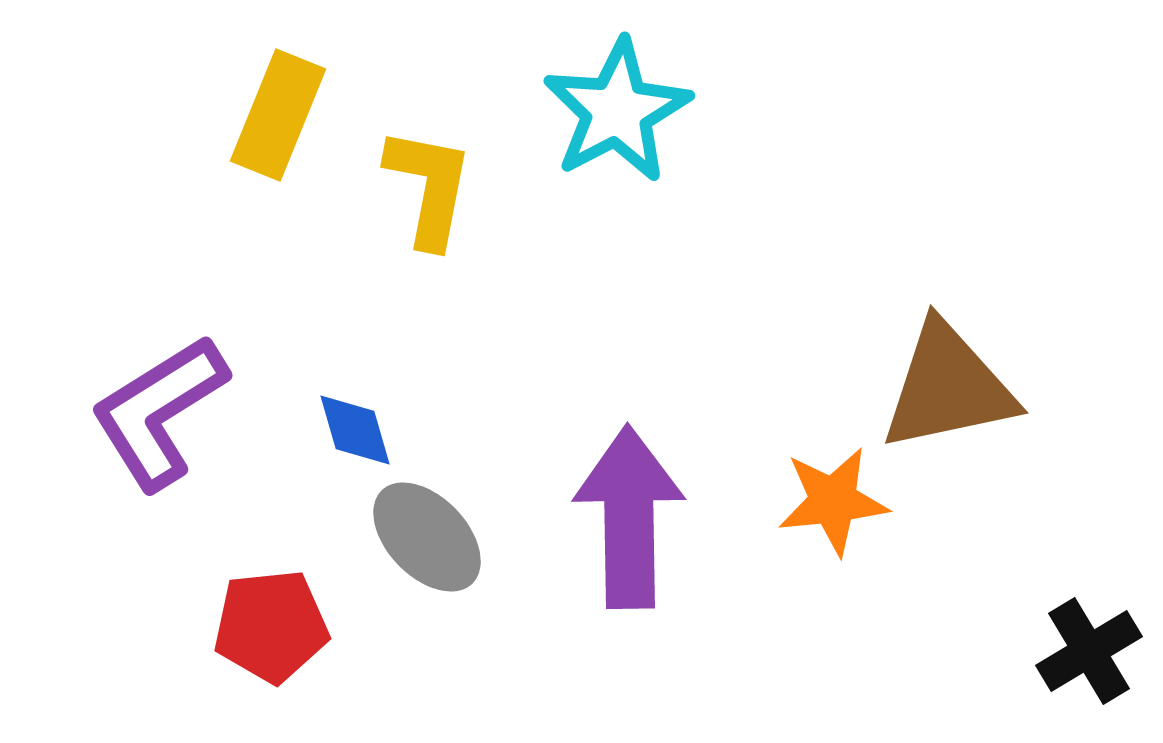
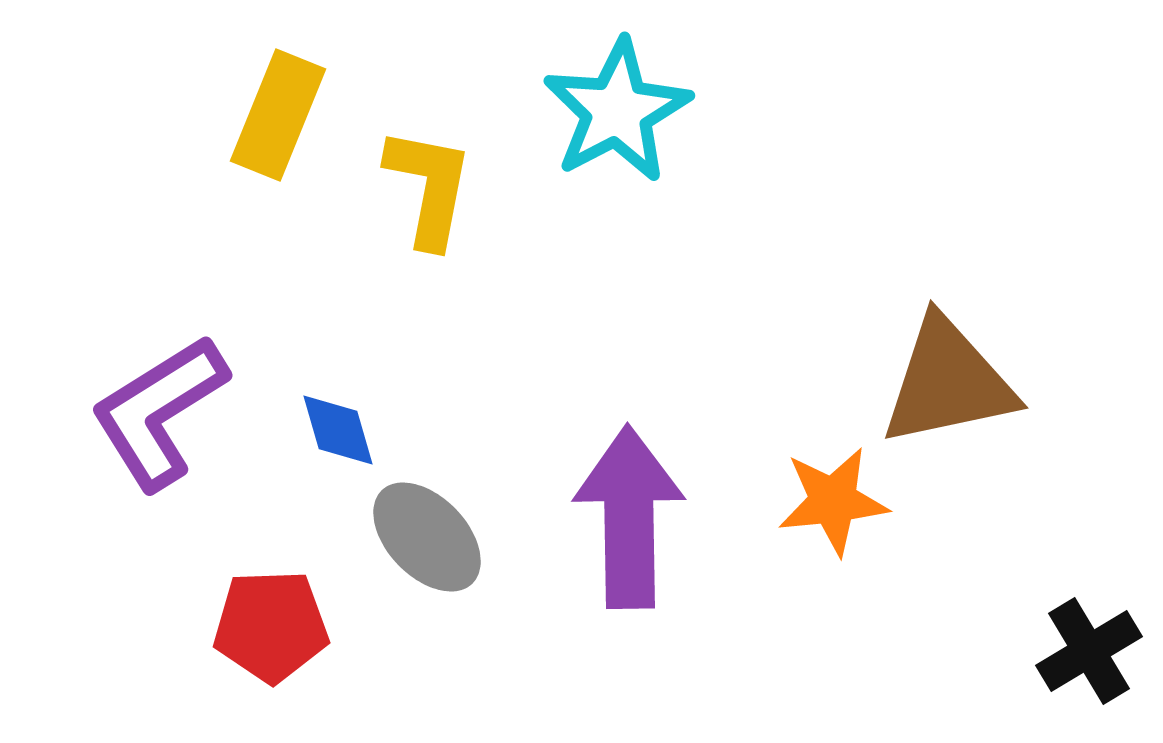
brown triangle: moved 5 px up
blue diamond: moved 17 px left
red pentagon: rotated 4 degrees clockwise
